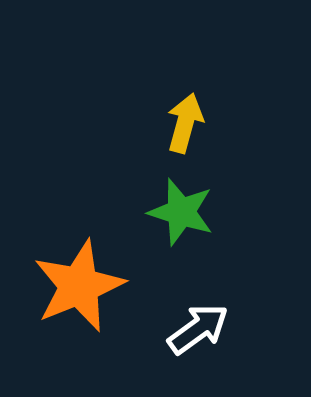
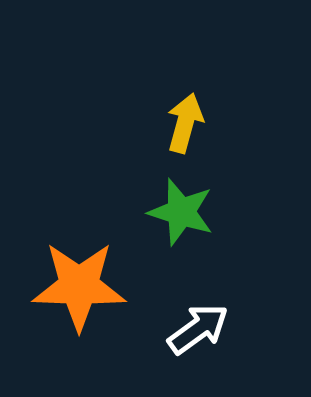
orange star: rotated 24 degrees clockwise
